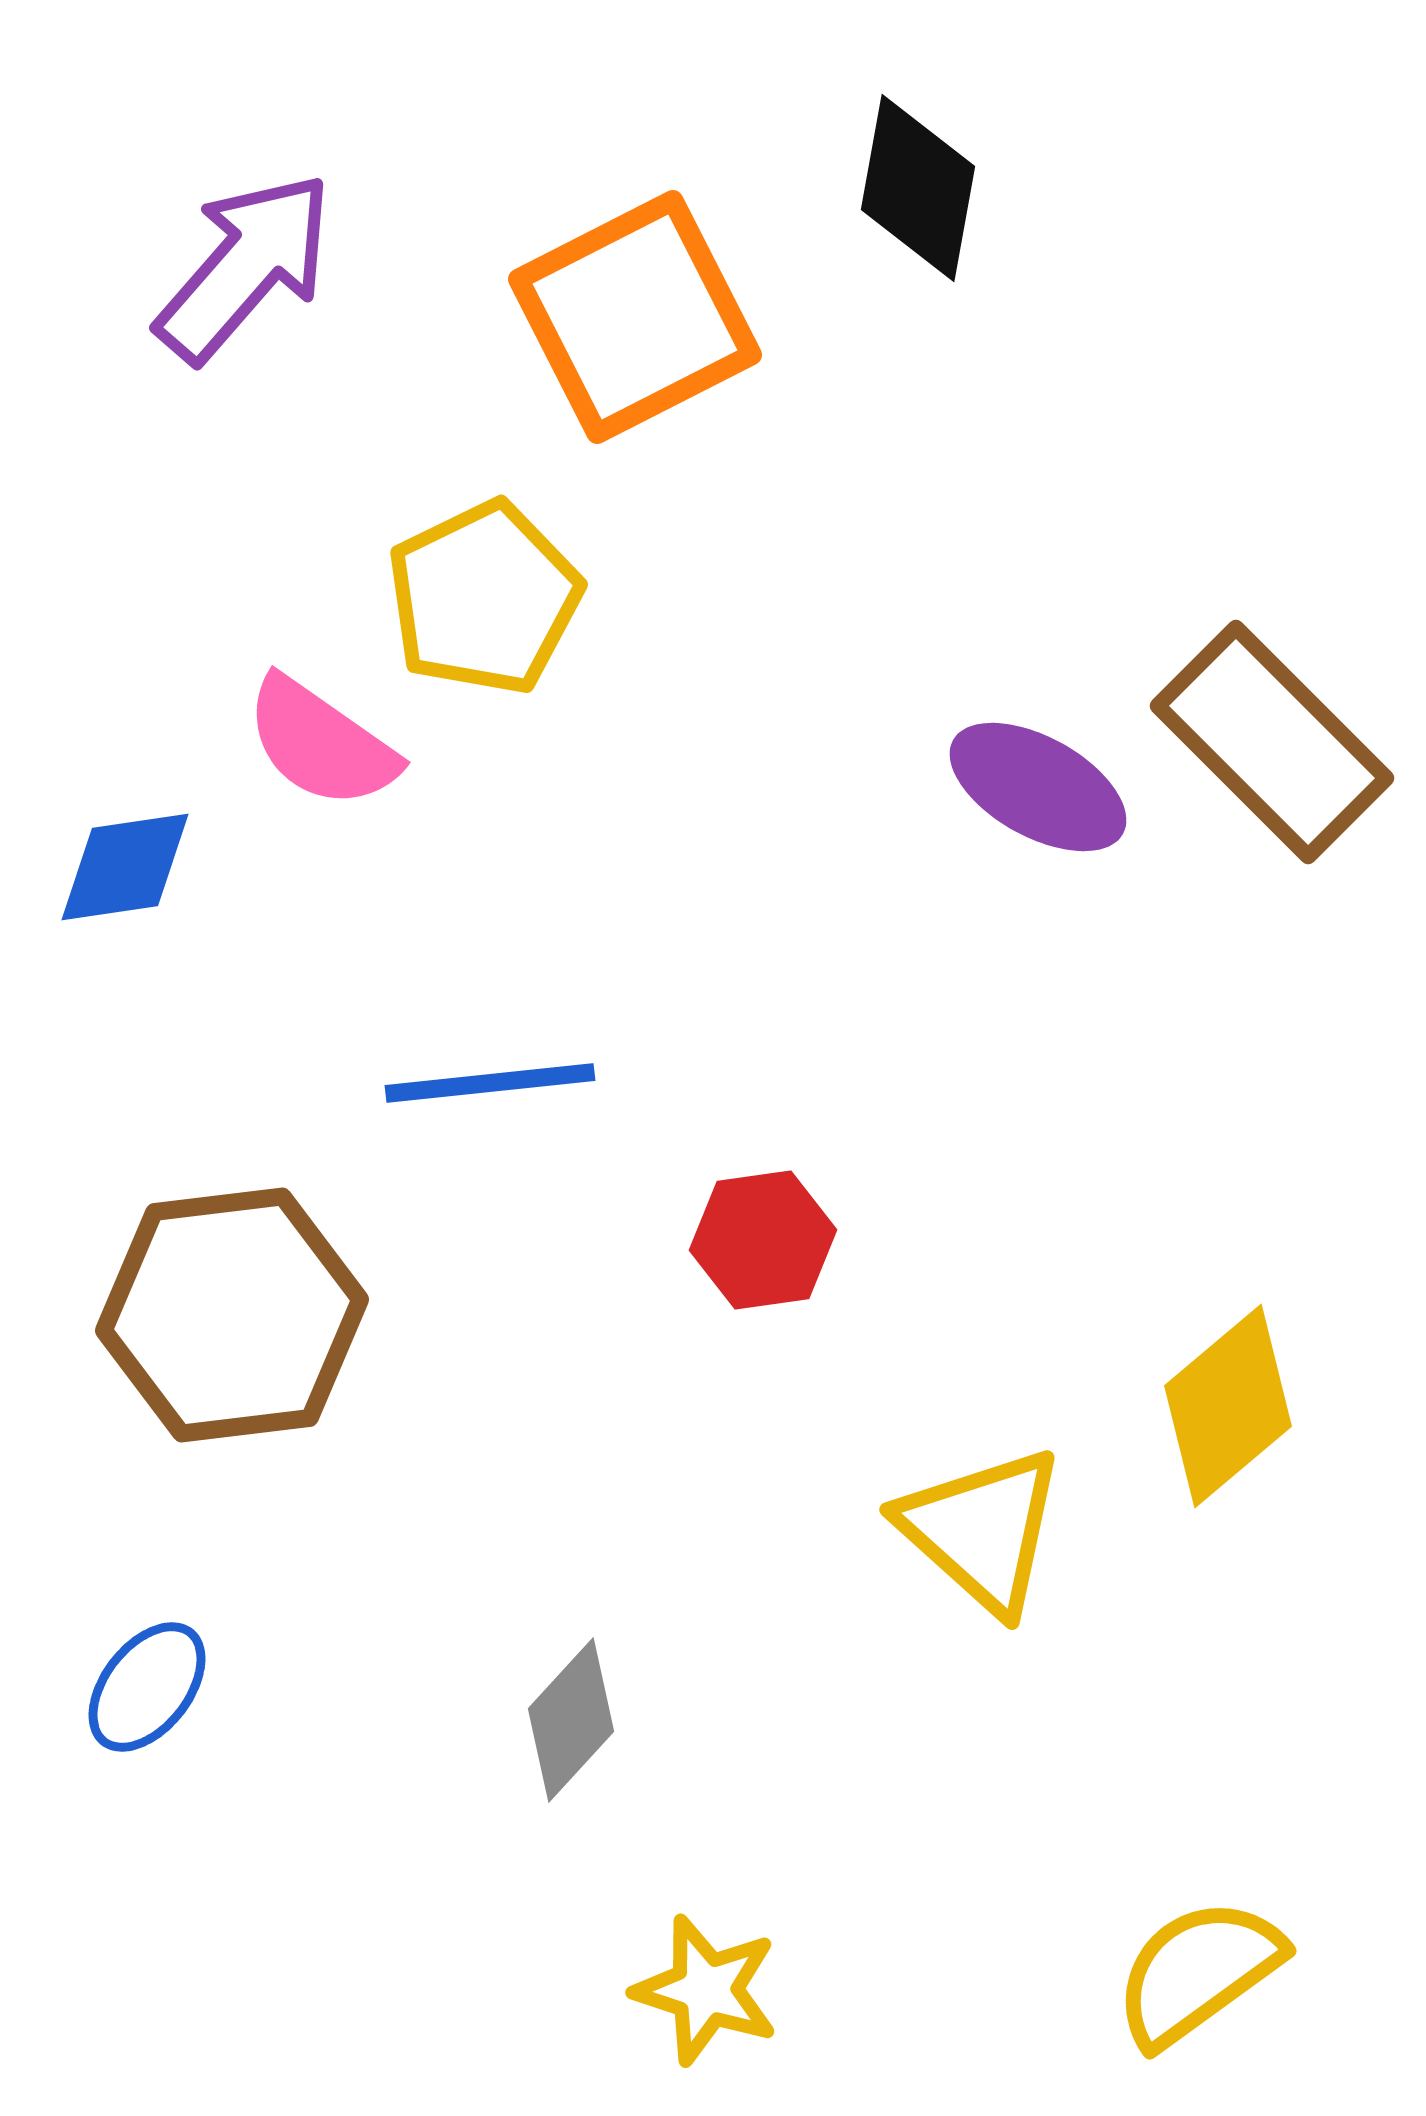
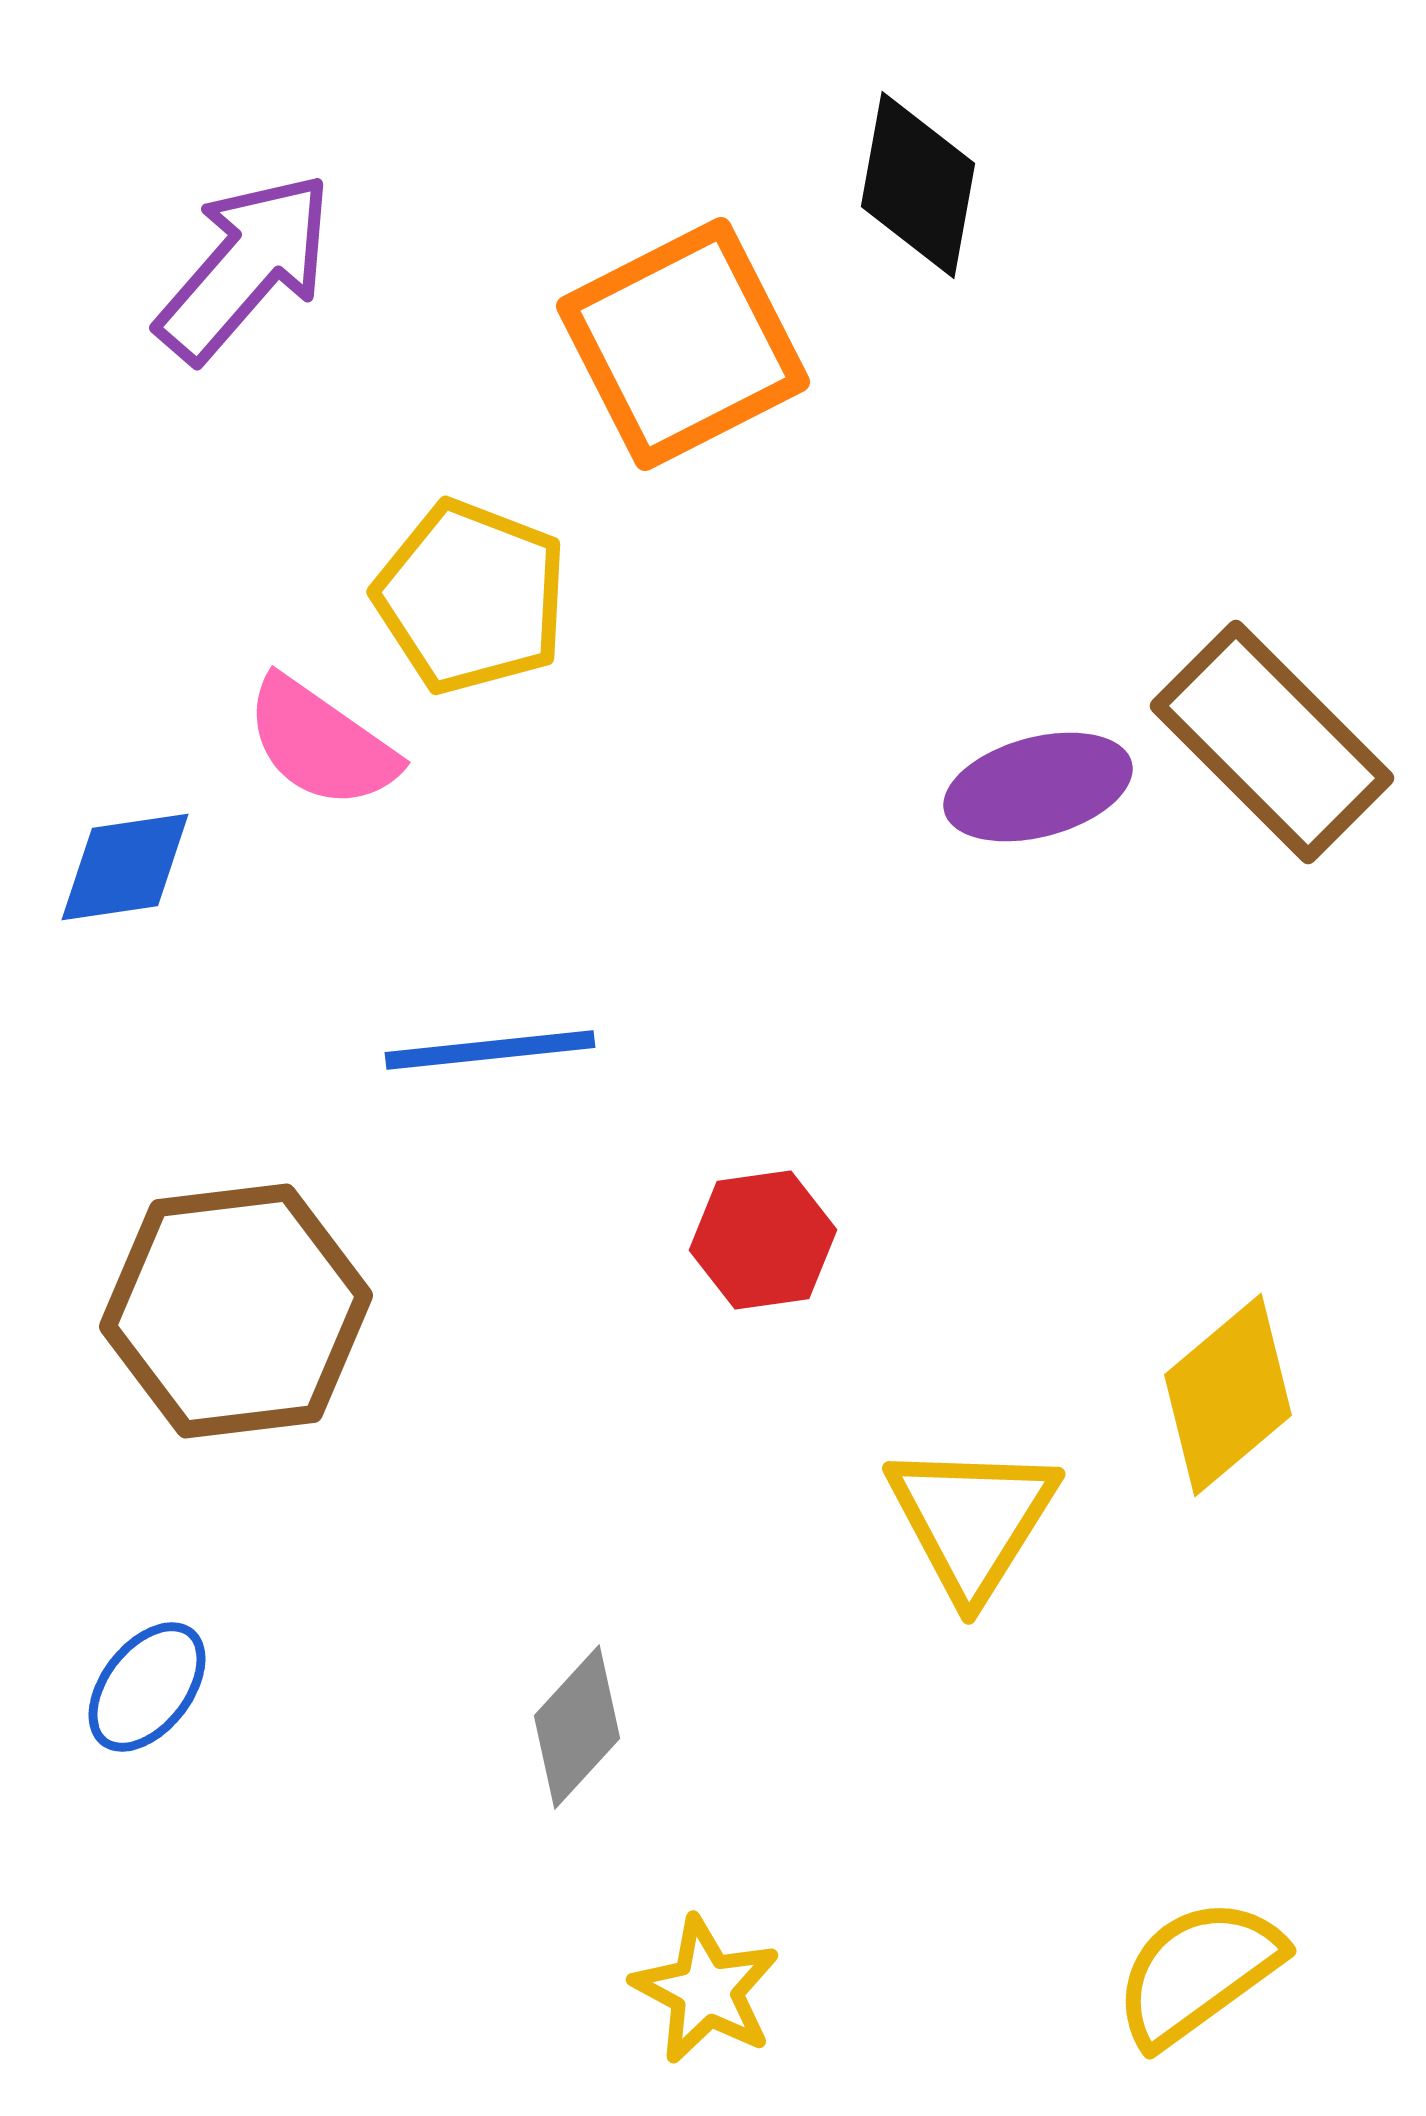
black diamond: moved 3 px up
orange square: moved 48 px right, 27 px down
yellow pentagon: moved 13 px left, 1 px up; rotated 25 degrees counterclockwise
purple ellipse: rotated 44 degrees counterclockwise
blue line: moved 33 px up
brown hexagon: moved 4 px right, 4 px up
yellow diamond: moved 11 px up
yellow triangle: moved 10 px left, 10 px up; rotated 20 degrees clockwise
gray diamond: moved 6 px right, 7 px down
yellow star: rotated 10 degrees clockwise
